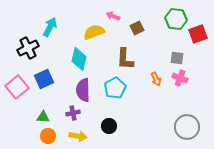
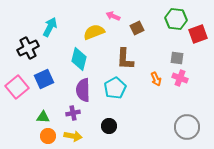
yellow arrow: moved 5 px left
